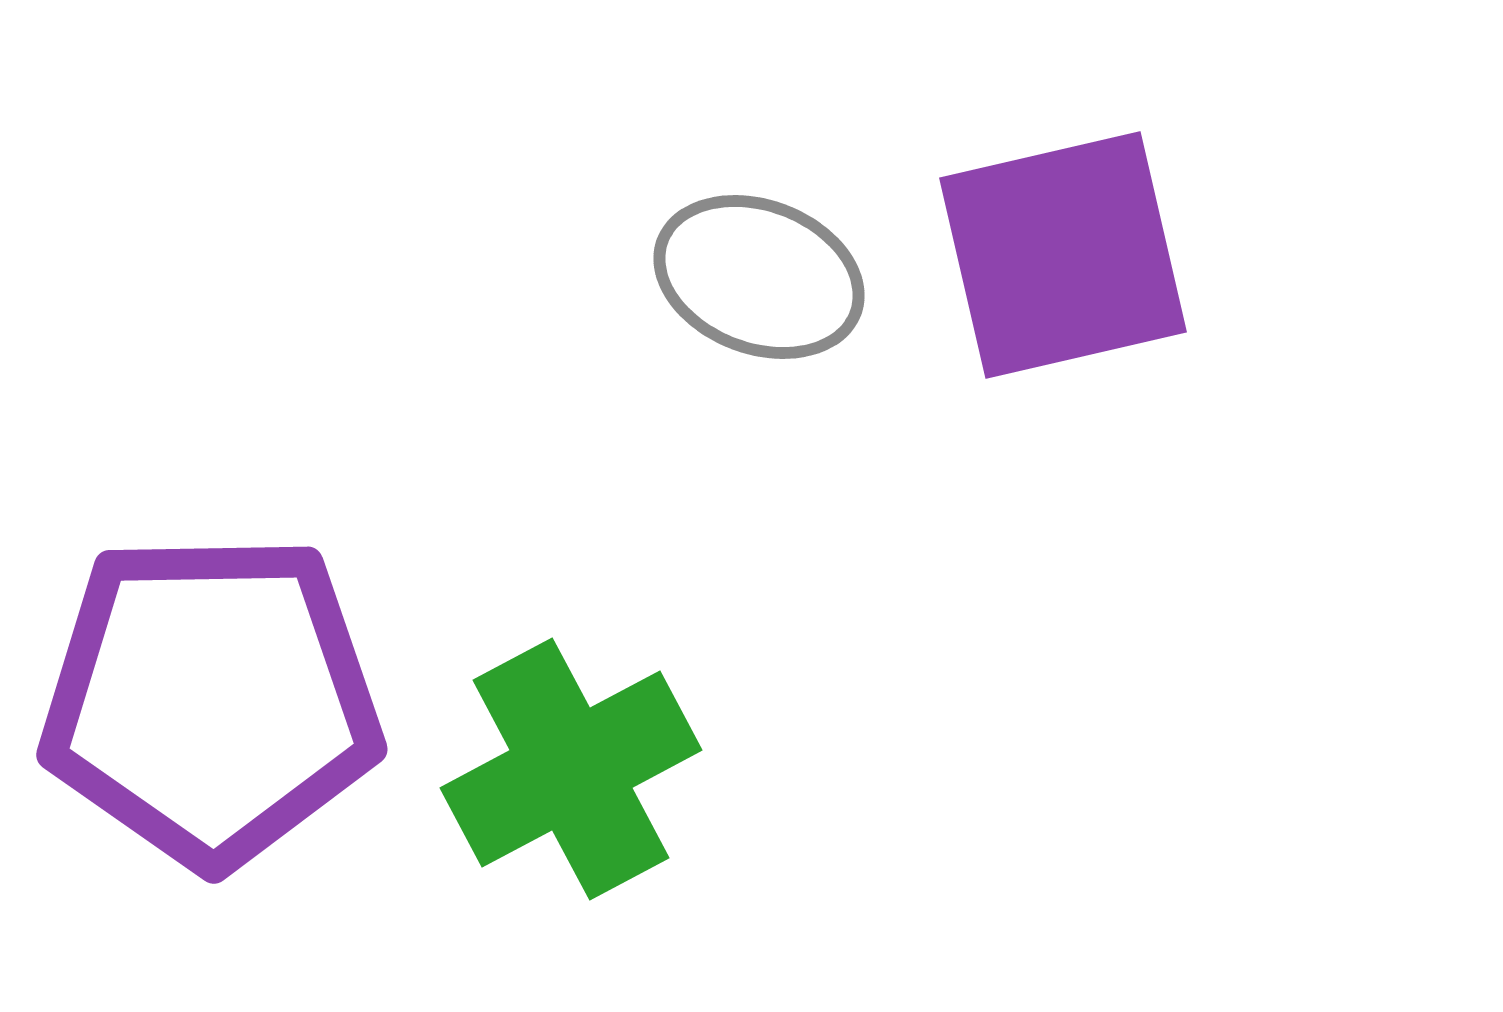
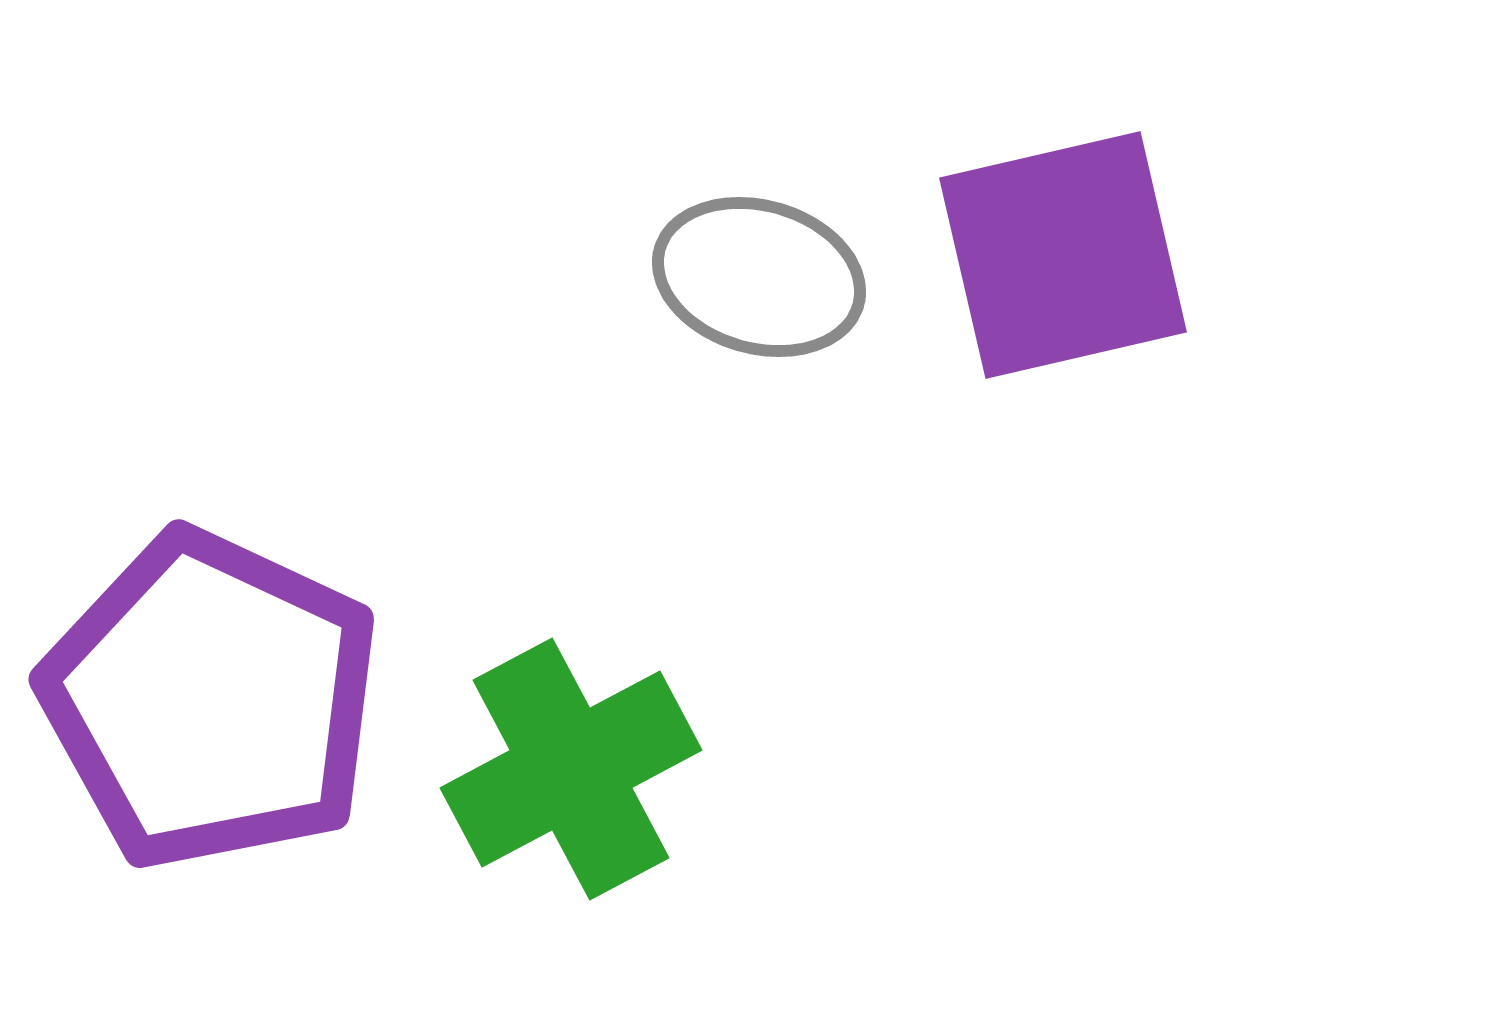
gray ellipse: rotated 5 degrees counterclockwise
purple pentagon: rotated 26 degrees clockwise
